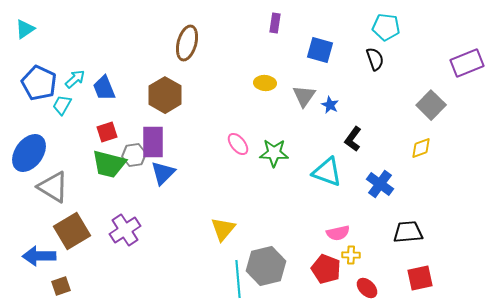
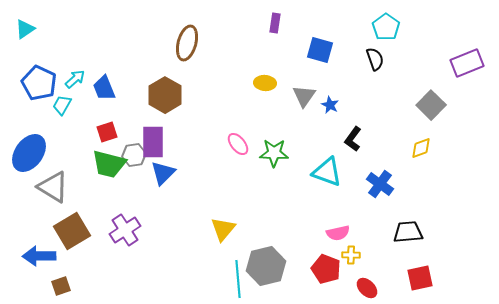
cyan pentagon at (386, 27): rotated 28 degrees clockwise
